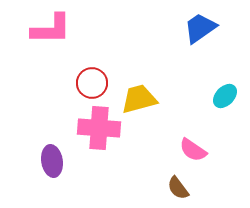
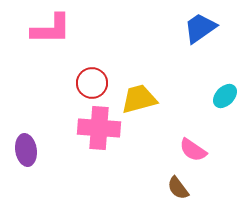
purple ellipse: moved 26 px left, 11 px up
